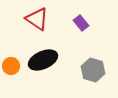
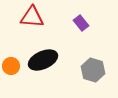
red triangle: moved 5 px left, 2 px up; rotated 30 degrees counterclockwise
